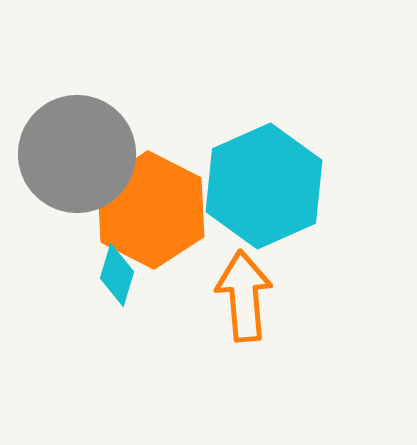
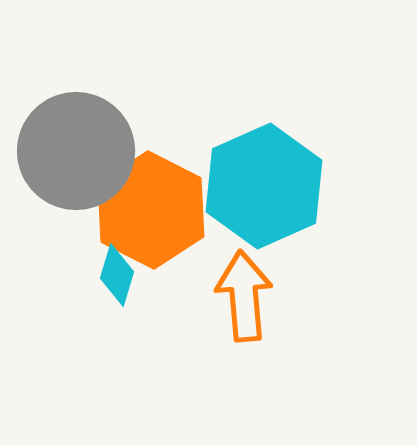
gray circle: moved 1 px left, 3 px up
